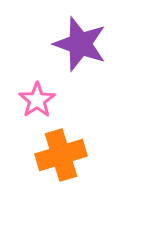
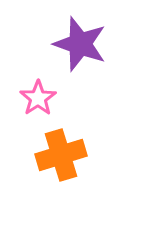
pink star: moved 1 px right, 2 px up
